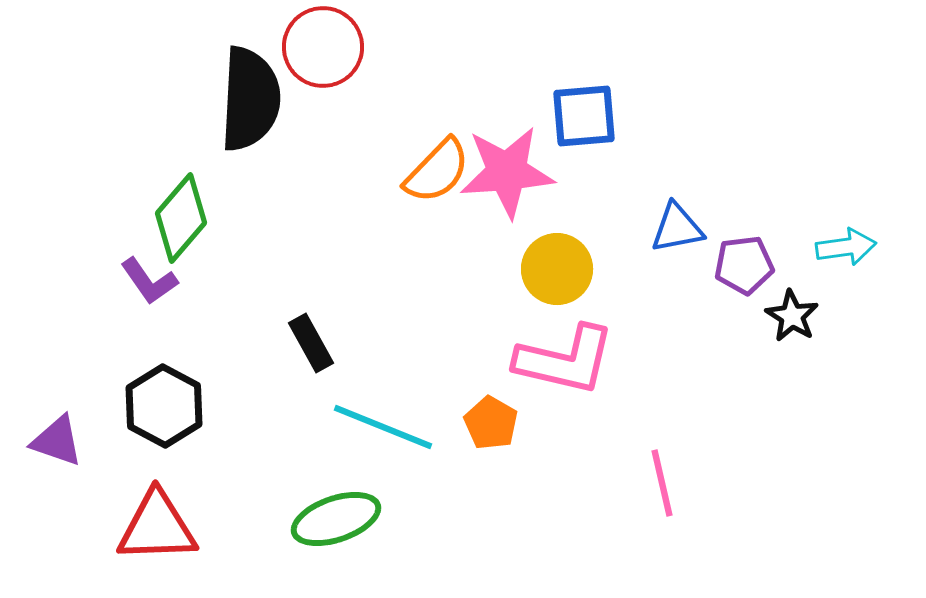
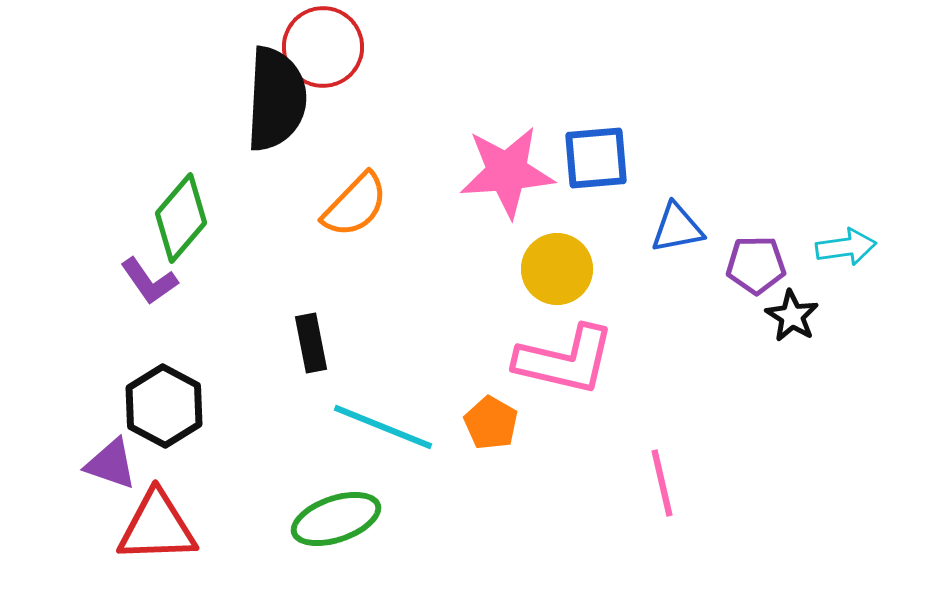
black semicircle: moved 26 px right
blue square: moved 12 px right, 42 px down
orange semicircle: moved 82 px left, 34 px down
purple pentagon: moved 12 px right; rotated 6 degrees clockwise
black rectangle: rotated 18 degrees clockwise
purple triangle: moved 54 px right, 23 px down
